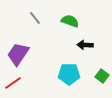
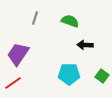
gray line: rotated 56 degrees clockwise
